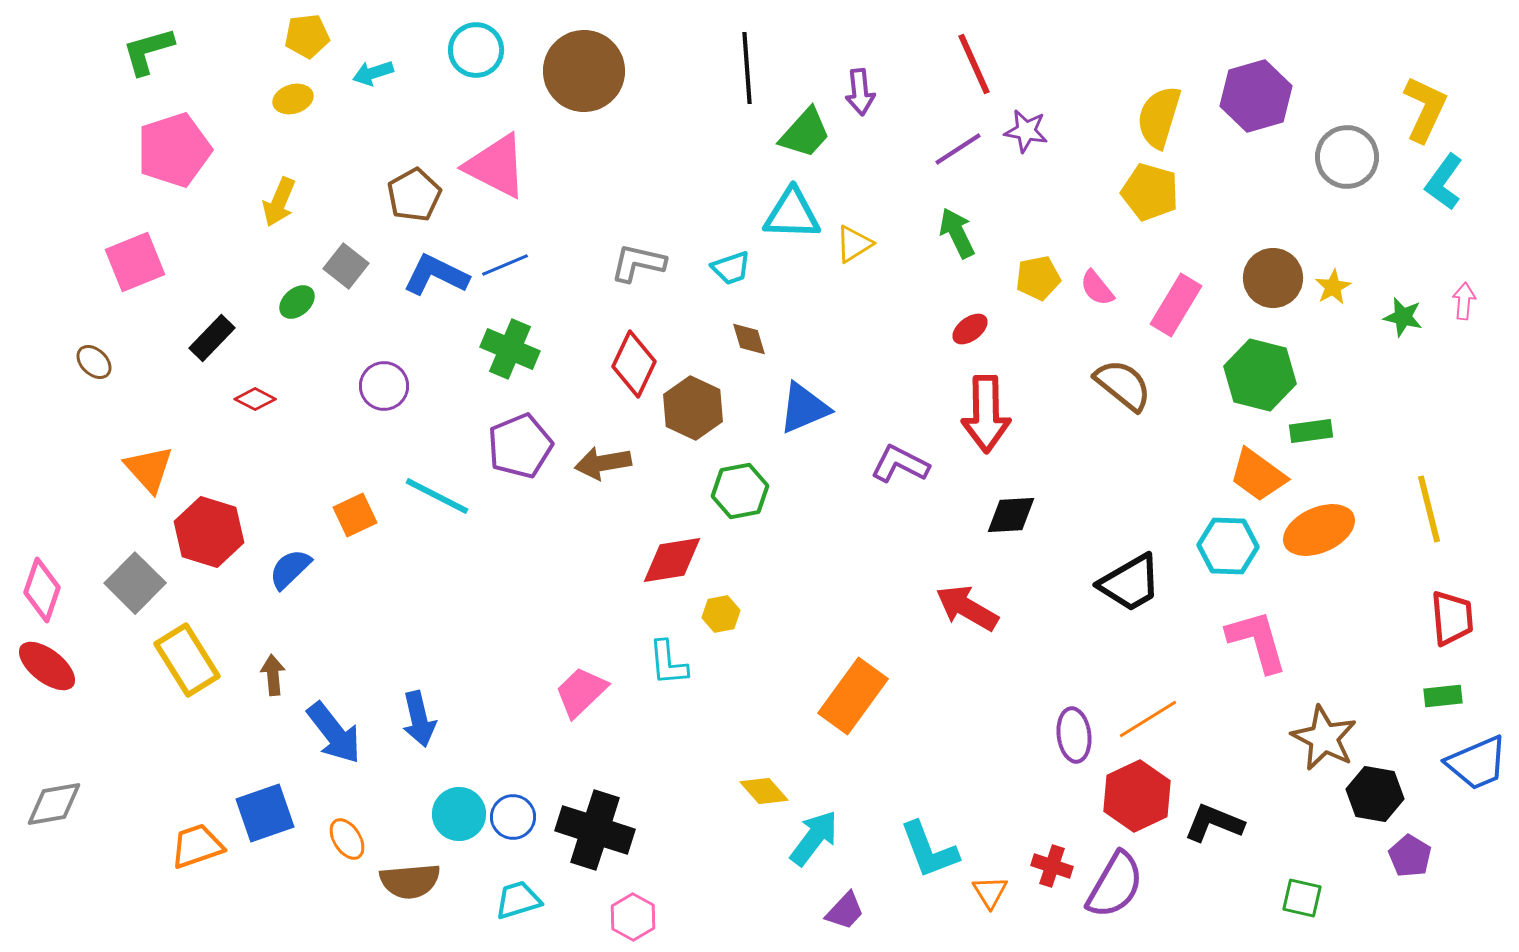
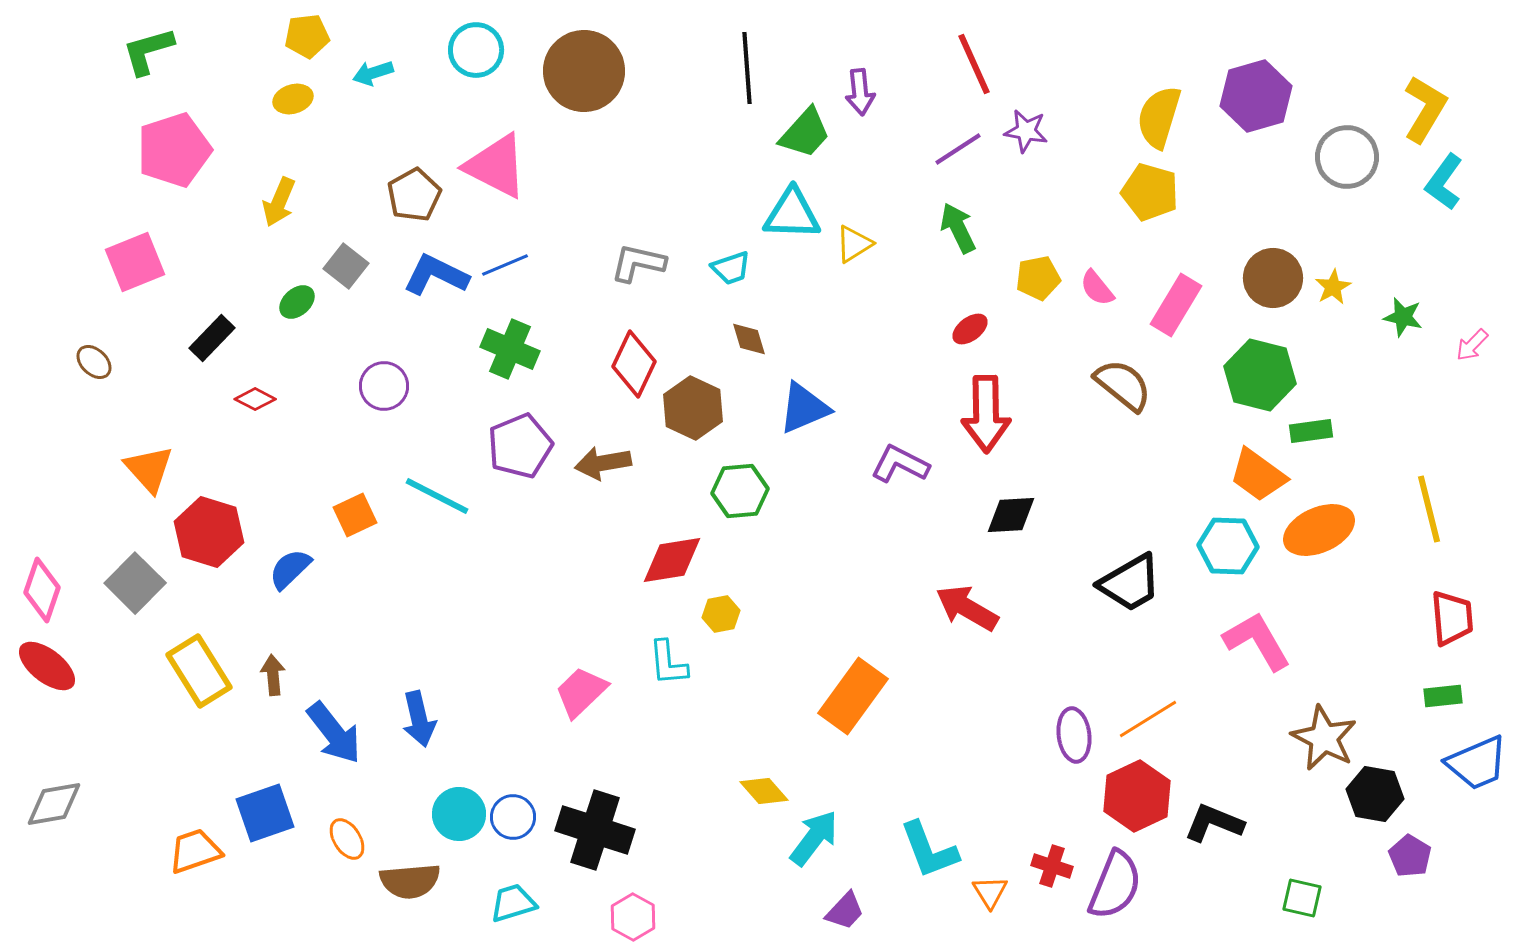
yellow L-shape at (1425, 109): rotated 6 degrees clockwise
green arrow at (957, 233): moved 1 px right, 5 px up
pink arrow at (1464, 301): moved 8 px right, 44 px down; rotated 141 degrees counterclockwise
green hexagon at (740, 491): rotated 6 degrees clockwise
pink L-shape at (1257, 641): rotated 14 degrees counterclockwise
yellow rectangle at (187, 660): moved 12 px right, 11 px down
orange trapezoid at (197, 846): moved 2 px left, 5 px down
purple semicircle at (1115, 885): rotated 8 degrees counterclockwise
cyan trapezoid at (518, 900): moved 5 px left, 3 px down
